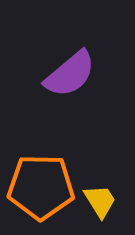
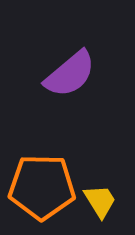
orange pentagon: moved 1 px right
